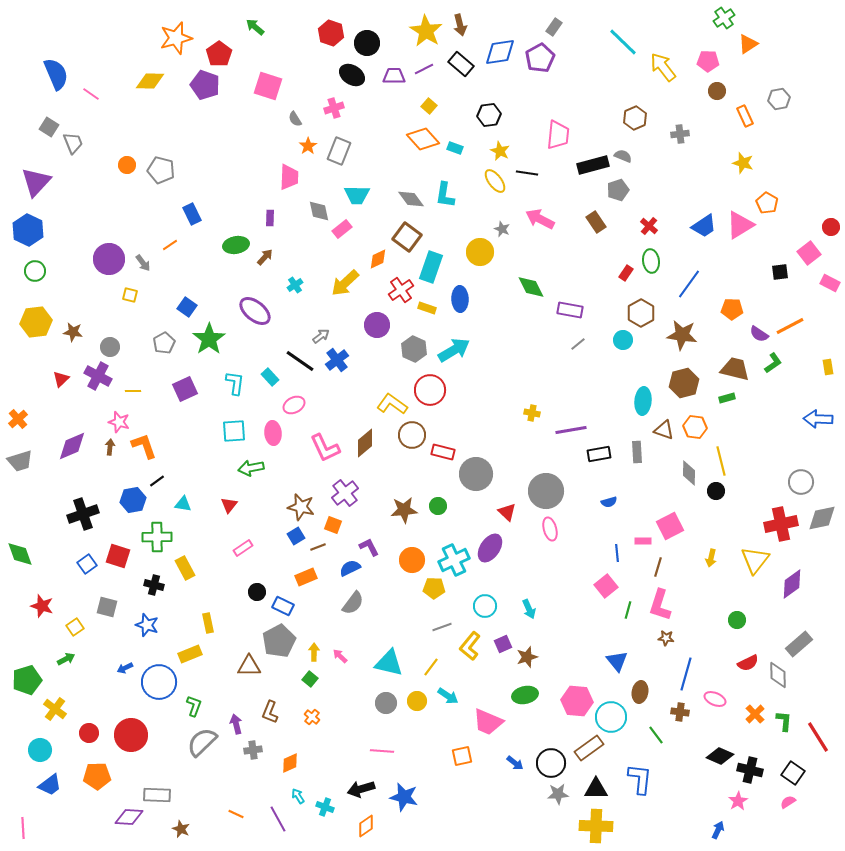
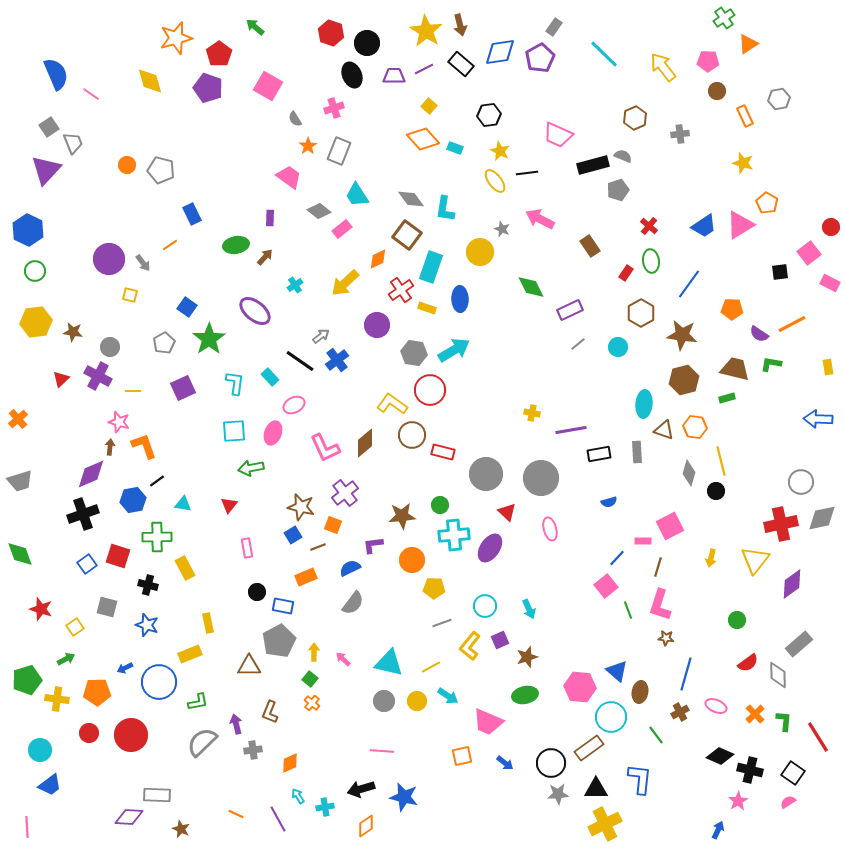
cyan line at (623, 42): moved 19 px left, 12 px down
black ellipse at (352, 75): rotated 35 degrees clockwise
yellow diamond at (150, 81): rotated 72 degrees clockwise
purple pentagon at (205, 85): moved 3 px right, 3 px down
pink square at (268, 86): rotated 12 degrees clockwise
gray square at (49, 127): rotated 24 degrees clockwise
pink trapezoid at (558, 135): rotated 108 degrees clockwise
black line at (527, 173): rotated 15 degrees counterclockwise
pink trapezoid at (289, 177): rotated 56 degrees counterclockwise
purple triangle at (36, 182): moved 10 px right, 12 px up
cyan trapezoid at (357, 195): rotated 56 degrees clockwise
cyan L-shape at (445, 195): moved 14 px down
gray diamond at (319, 211): rotated 40 degrees counterclockwise
brown rectangle at (596, 222): moved 6 px left, 24 px down
brown square at (407, 237): moved 2 px up
purple rectangle at (570, 310): rotated 35 degrees counterclockwise
orange line at (790, 326): moved 2 px right, 2 px up
cyan circle at (623, 340): moved 5 px left, 7 px down
gray hexagon at (414, 349): moved 4 px down; rotated 15 degrees counterclockwise
green L-shape at (773, 363): moved 2 px left, 1 px down; rotated 135 degrees counterclockwise
brown hexagon at (684, 383): moved 3 px up
purple square at (185, 389): moved 2 px left, 1 px up
cyan ellipse at (643, 401): moved 1 px right, 3 px down
pink ellipse at (273, 433): rotated 25 degrees clockwise
purple diamond at (72, 446): moved 19 px right, 28 px down
gray trapezoid at (20, 461): moved 20 px down
gray diamond at (689, 473): rotated 15 degrees clockwise
gray circle at (476, 474): moved 10 px right
gray circle at (546, 491): moved 5 px left, 13 px up
green circle at (438, 506): moved 2 px right, 1 px up
brown star at (404, 510): moved 2 px left, 6 px down
blue square at (296, 536): moved 3 px left, 1 px up
purple L-shape at (369, 547): moved 4 px right, 2 px up; rotated 70 degrees counterclockwise
pink rectangle at (243, 548): moved 4 px right; rotated 66 degrees counterclockwise
blue line at (617, 553): moved 5 px down; rotated 48 degrees clockwise
cyan cross at (454, 560): moved 25 px up; rotated 20 degrees clockwise
black cross at (154, 585): moved 6 px left
red star at (42, 606): moved 1 px left, 3 px down
blue rectangle at (283, 606): rotated 15 degrees counterclockwise
green line at (628, 610): rotated 36 degrees counterclockwise
gray line at (442, 627): moved 4 px up
purple square at (503, 644): moved 3 px left, 4 px up
pink arrow at (340, 656): moved 3 px right, 3 px down
blue triangle at (617, 661): moved 10 px down; rotated 10 degrees counterclockwise
red semicircle at (748, 663): rotated 10 degrees counterclockwise
yellow line at (431, 667): rotated 24 degrees clockwise
pink ellipse at (715, 699): moved 1 px right, 7 px down
pink hexagon at (577, 701): moved 3 px right, 14 px up
gray circle at (386, 703): moved 2 px left, 2 px up
green L-shape at (194, 706): moved 4 px right, 4 px up; rotated 60 degrees clockwise
yellow cross at (55, 709): moved 2 px right, 10 px up; rotated 30 degrees counterclockwise
brown cross at (680, 712): rotated 36 degrees counterclockwise
orange cross at (312, 717): moved 14 px up
blue arrow at (515, 763): moved 10 px left
orange pentagon at (97, 776): moved 84 px up
cyan cross at (325, 807): rotated 30 degrees counterclockwise
yellow cross at (596, 826): moved 9 px right, 2 px up; rotated 28 degrees counterclockwise
pink line at (23, 828): moved 4 px right, 1 px up
